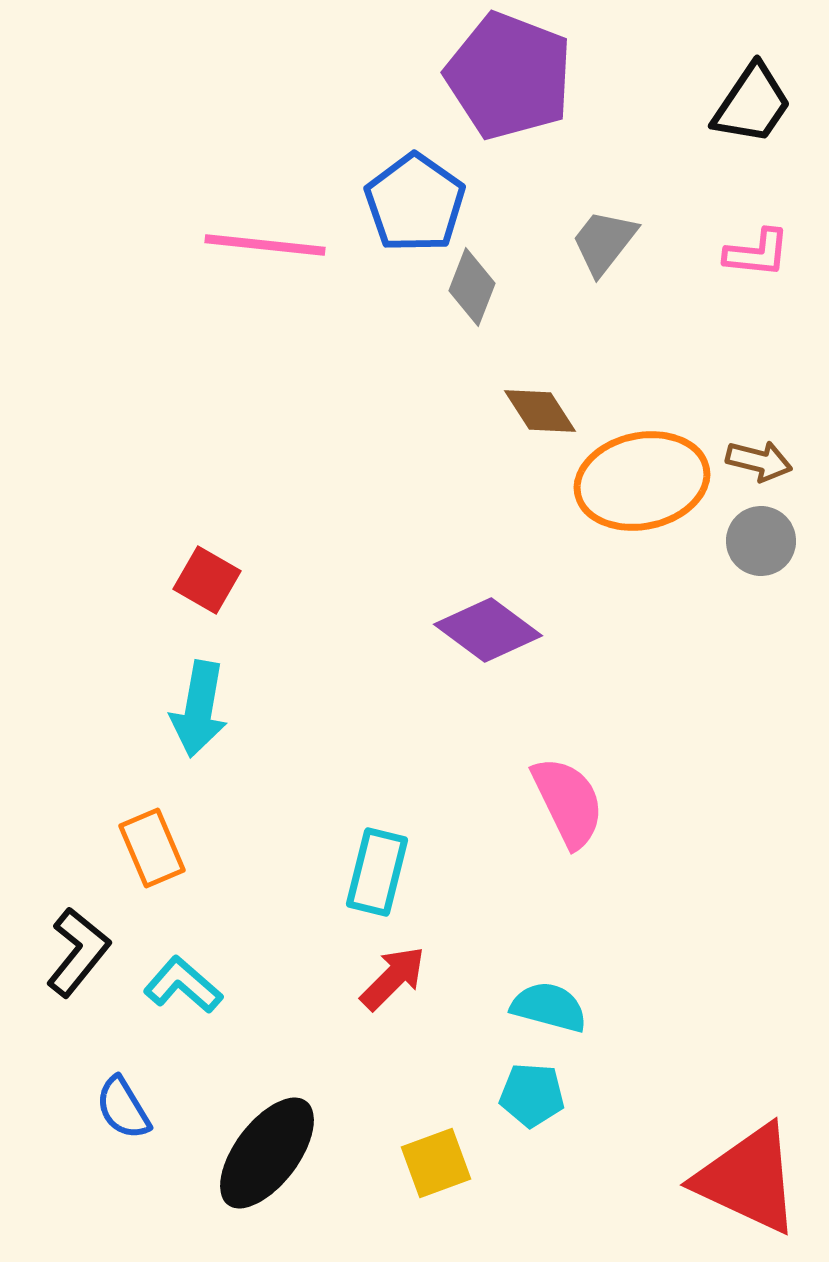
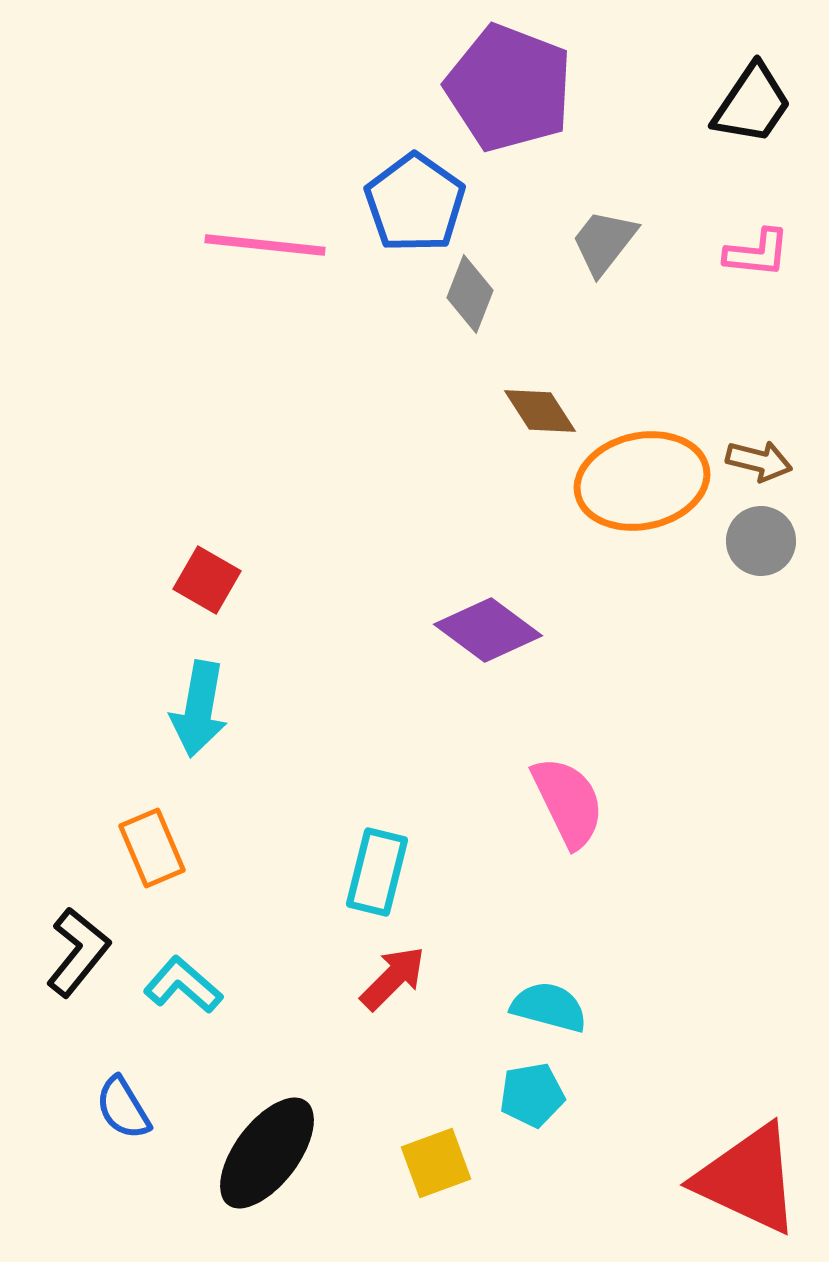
purple pentagon: moved 12 px down
gray diamond: moved 2 px left, 7 px down
cyan pentagon: rotated 14 degrees counterclockwise
